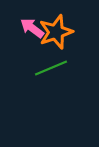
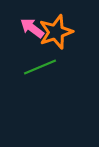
green line: moved 11 px left, 1 px up
